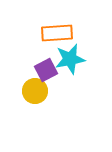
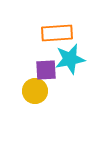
purple square: rotated 25 degrees clockwise
